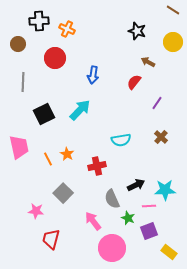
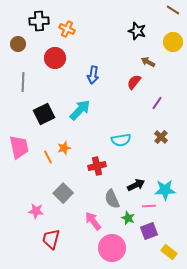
orange star: moved 3 px left, 6 px up; rotated 24 degrees clockwise
orange line: moved 2 px up
